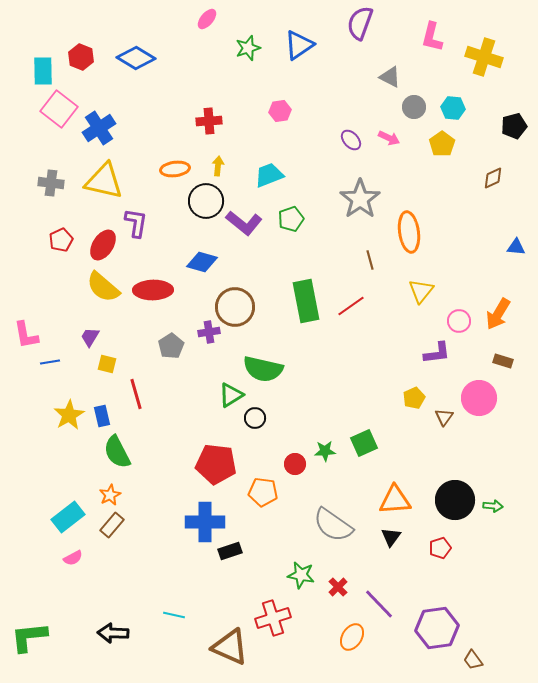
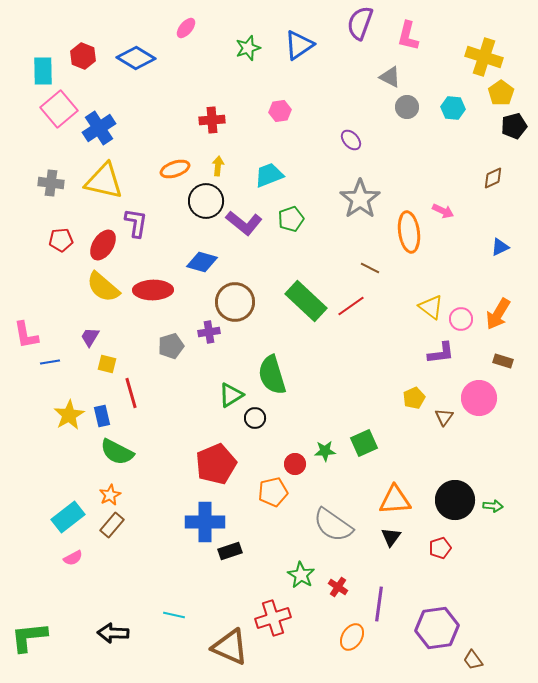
pink ellipse at (207, 19): moved 21 px left, 9 px down
pink L-shape at (432, 37): moved 24 px left, 1 px up
red hexagon at (81, 57): moved 2 px right, 1 px up
gray circle at (414, 107): moved 7 px left
pink square at (59, 109): rotated 12 degrees clockwise
red cross at (209, 121): moved 3 px right, 1 px up
pink arrow at (389, 138): moved 54 px right, 73 px down
yellow pentagon at (442, 144): moved 59 px right, 51 px up
orange ellipse at (175, 169): rotated 12 degrees counterclockwise
red pentagon at (61, 240): rotated 20 degrees clockwise
blue triangle at (516, 247): moved 16 px left; rotated 30 degrees counterclockwise
brown line at (370, 260): moved 8 px down; rotated 48 degrees counterclockwise
yellow triangle at (421, 291): moved 10 px right, 16 px down; rotated 32 degrees counterclockwise
green rectangle at (306, 301): rotated 36 degrees counterclockwise
brown circle at (235, 307): moved 5 px up
pink circle at (459, 321): moved 2 px right, 2 px up
gray pentagon at (171, 346): rotated 15 degrees clockwise
purple L-shape at (437, 353): moved 4 px right
green semicircle at (263, 369): moved 9 px right, 6 px down; rotated 60 degrees clockwise
red line at (136, 394): moved 5 px left, 1 px up
green semicircle at (117, 452): rotated 36 degrees counterclockwise
red pentagon at (216, 464): rotated 30 degrees counterclockwise
orange pentagon at (263, 492): moved 10 px right; rotated 20 degrees counterclockwise
green star at (301, 575): rotated 20 degrees clockwise
red cross at (338, 587): rotated 12 degrees counterclockwise
purple line at (379, 604): rotated 52 degrees clockwise
